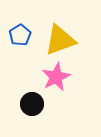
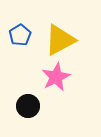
yellow triangle: rotated 8 degrees counterclockwise
black circle: moved 4 px left, 2 px down
